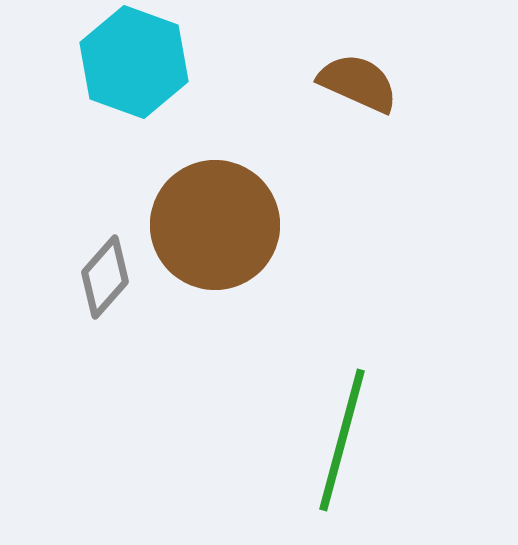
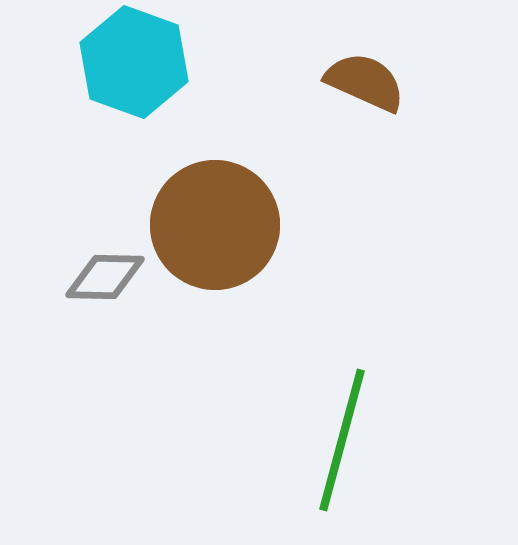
brown semicircle: moved 7 px right, 1 px up
gray diamond: rotated 50 degrees clockwise
